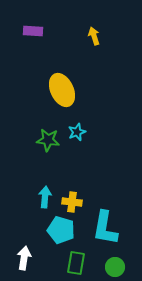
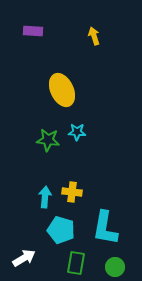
cyan star: rotated 24 degrees clockwise
yellow cross: moved 10 px up
white arrow: rotated 50 degrees clockwise
